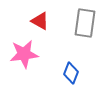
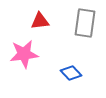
red triangle: rotated 36 degrees counterclockwise
blue diamond: rotated 65 degrees counterclockwise
